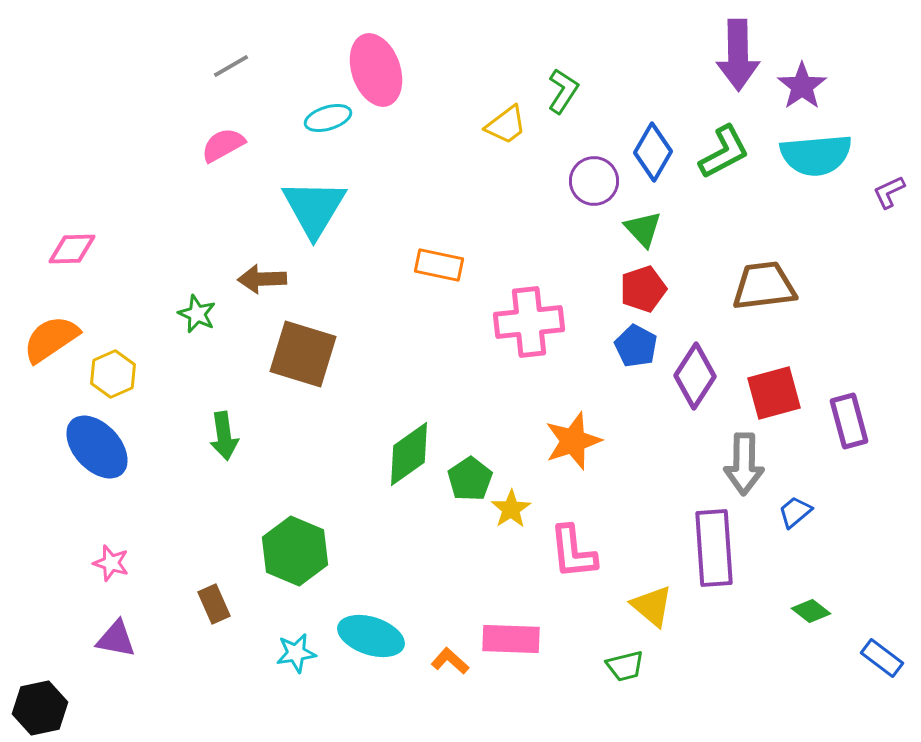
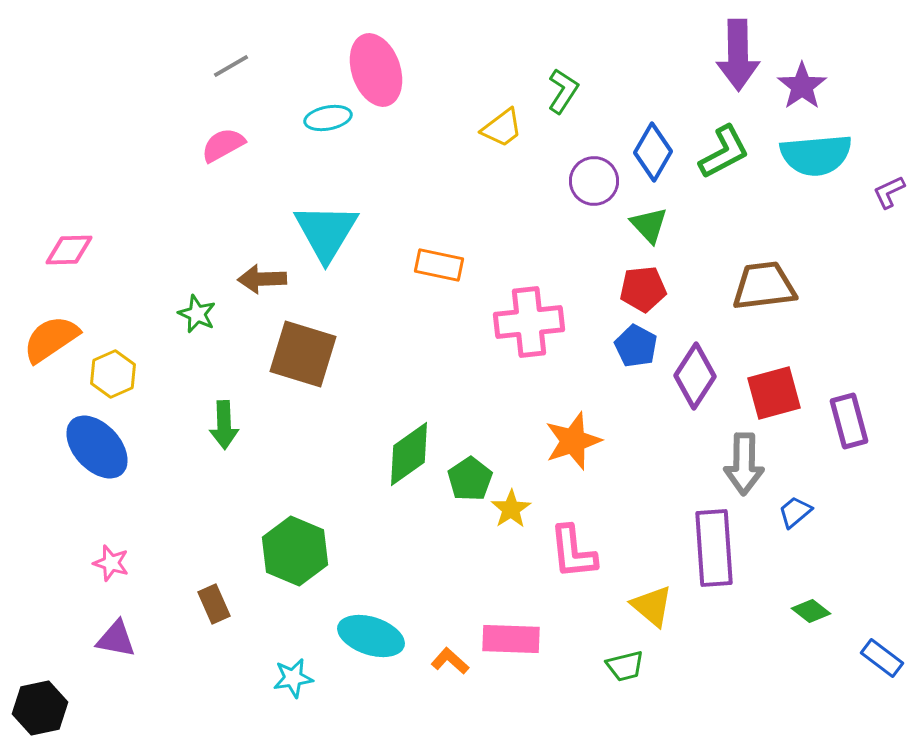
cyan ellipse at (328, 118): rotated 6 degrees clockwise
yellow trapezoid at (506, 125): moved 4 px left, 3 px down
cyan triangle at (314, 208): moved 12 px right, 24 px down
green triangle at (643, 229): moved 6 px right, 4 px up
pink diamond at (72, 249): moved 3 px left, 1 px down
red pentagon at (643, 289): rotated 12 degrees clockwise
green arrow at (224, 436): moved 11 px up; rotated 6 degrees clockwise
cyan star at (296, 653): moved 3 px left, 25 px down
